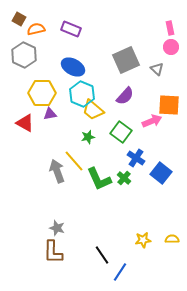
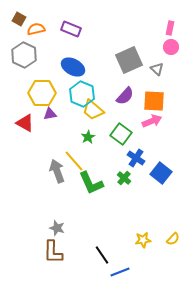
pink rectangle: rotated 24 degrees clockwise
gray square: moved 3 px right
orange square: moved 15 px left, 4 px up
green square: moved 2 px down
green star: rotated 16 degrees counterclockwise
green L-shape: moved 8 px left, 4 px down
yellow semicircle: moved 1 px right; rotated 136 degrees clockwise
blue line: rotated 36 degrees clockwise
